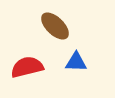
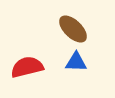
brown ellipse: moved 18 px right, 3 px down
